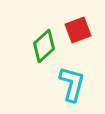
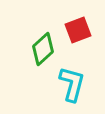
green diamond: moved 1 px left, 3 px down
